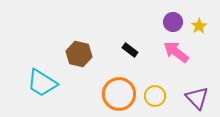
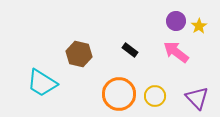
purple circle: moved 3 px right, 1 px up
